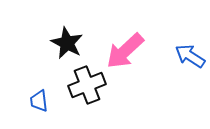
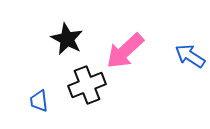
black star: moved 4 px up
